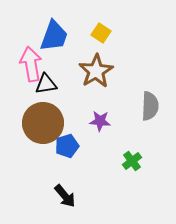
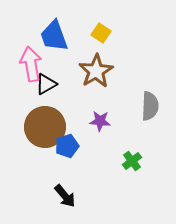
blue trapezoid: rotated 140 degrees clockwise
black triangle: rotated 20 degrees counterclockwise
brown circle: moved 2 px right, 4 px down
